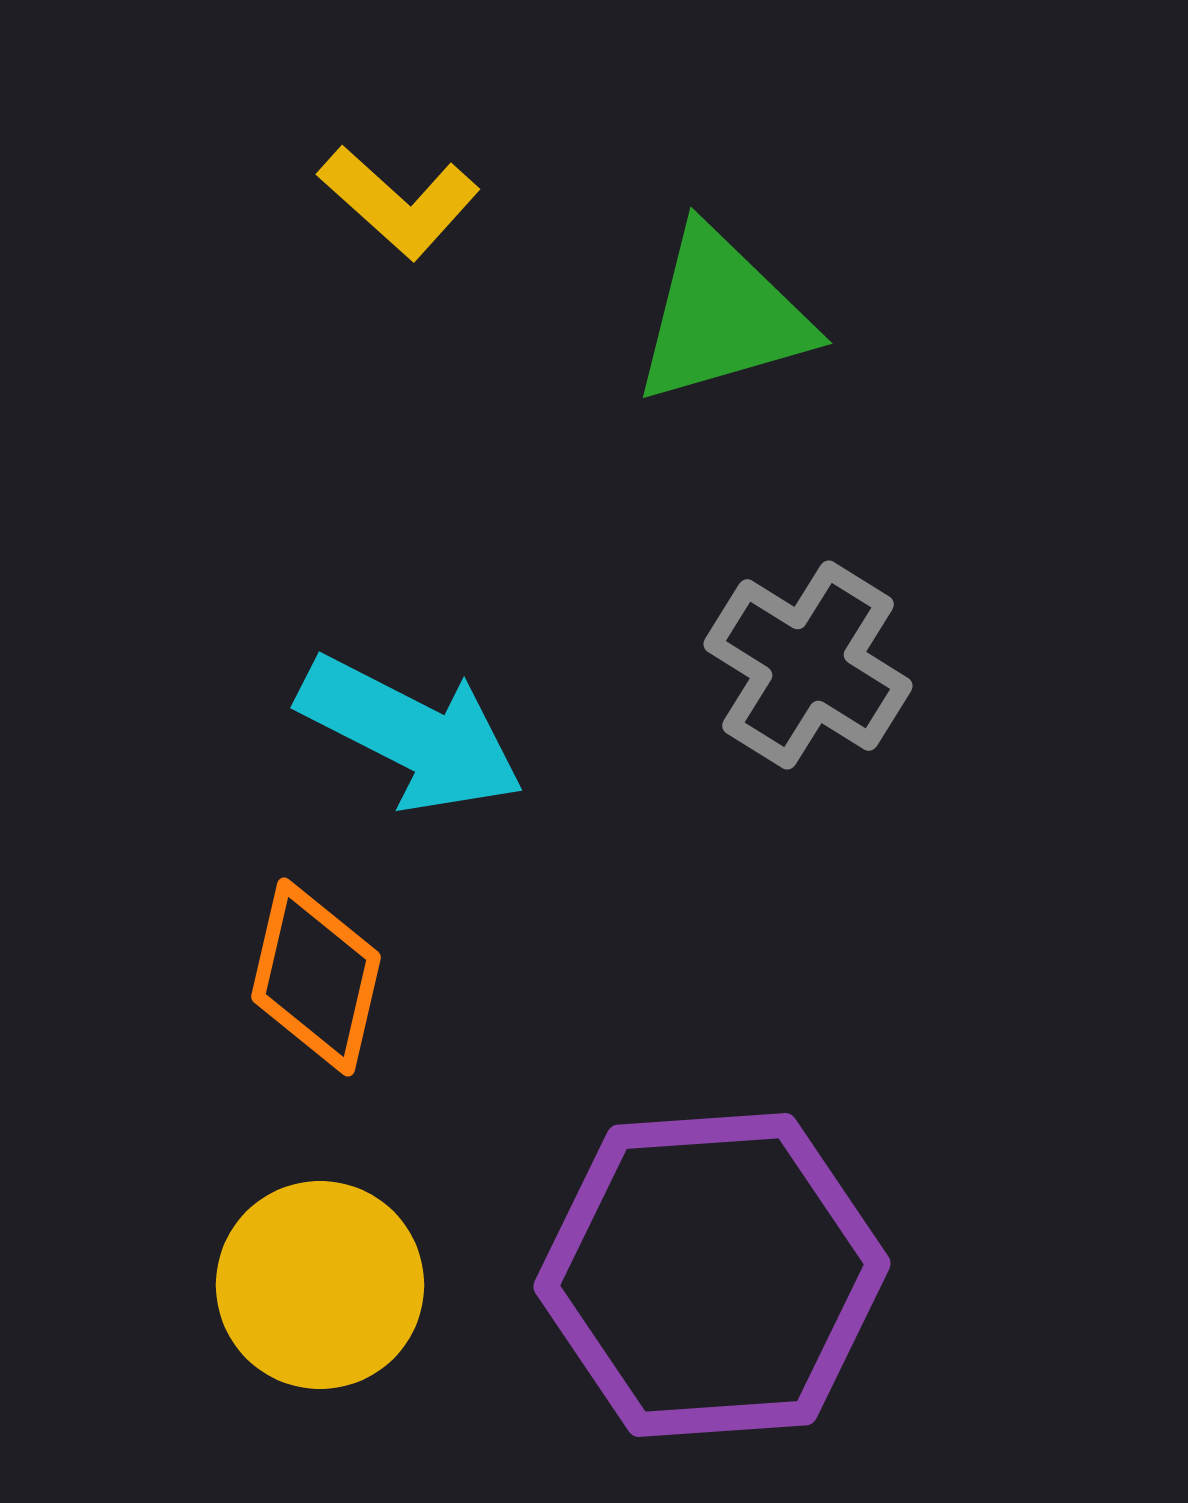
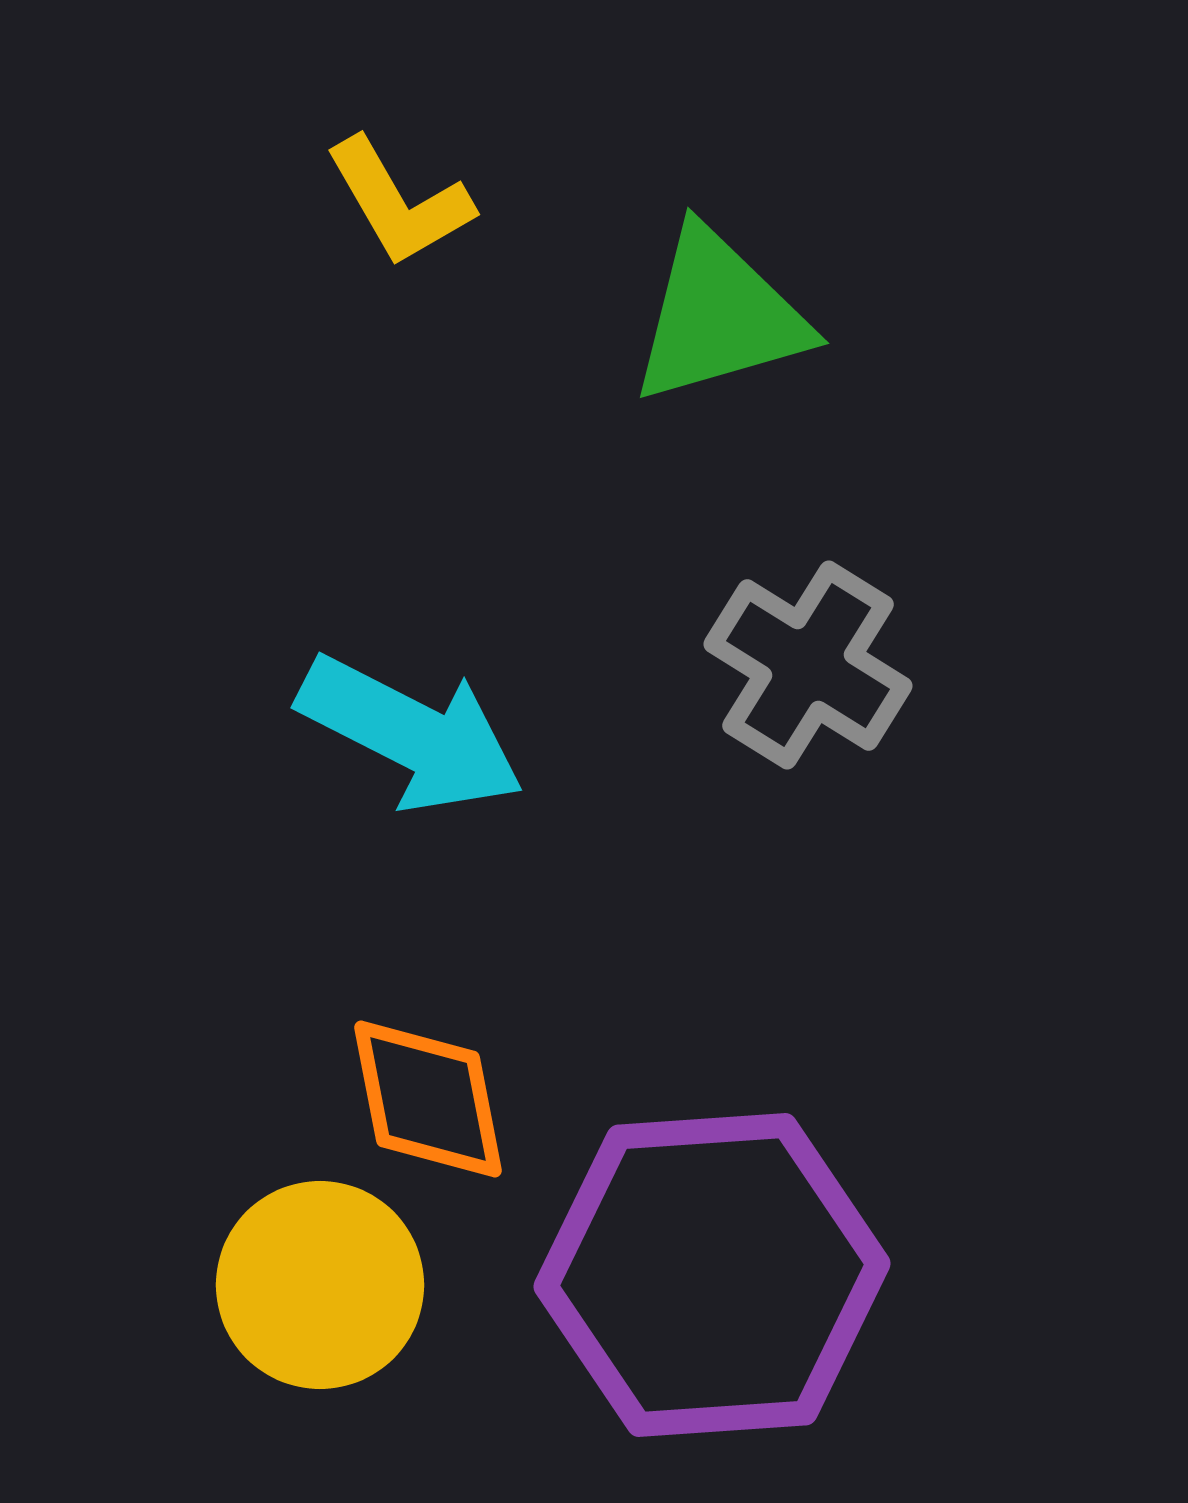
yellow L-shape: rotated 18 degrees clockwise
green triangle: moved 3 px left
orange diamond: moved 112 px right, 122 px down; rotated 24 degrees counterclockwise
